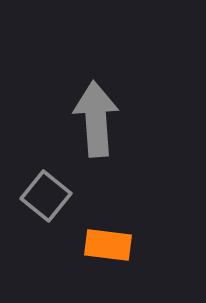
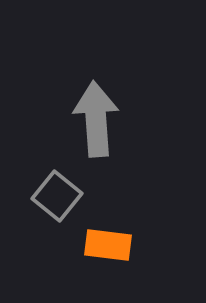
gray square: moved 11 px right
